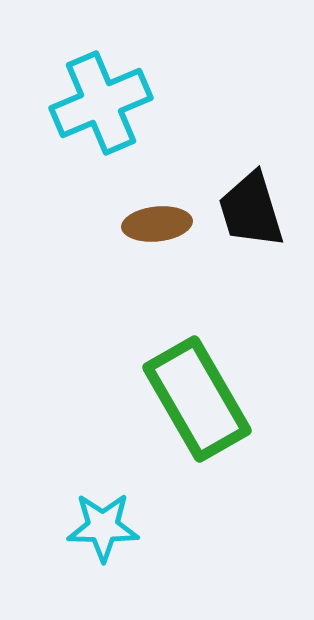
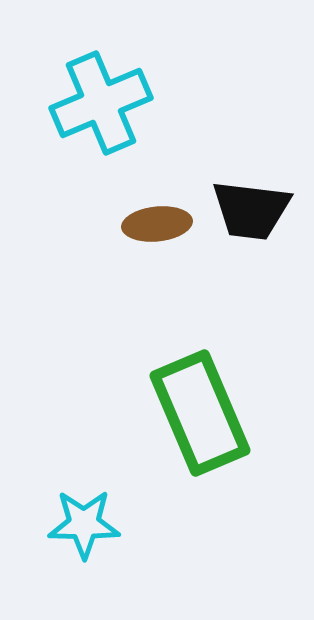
black trapezoid: rotated 66 degrees counterclockwise
green rectangle: moved 3 px right, 14 px down; rotated 7 degrees clockwise
cyan star: moved 19 px left, 3 px up
